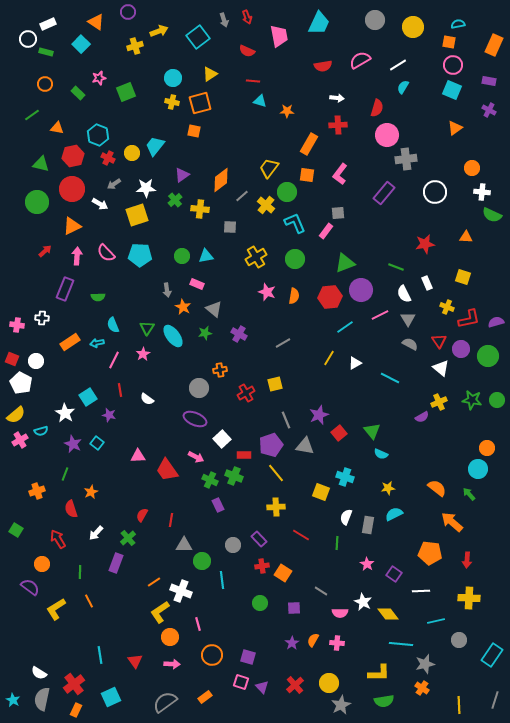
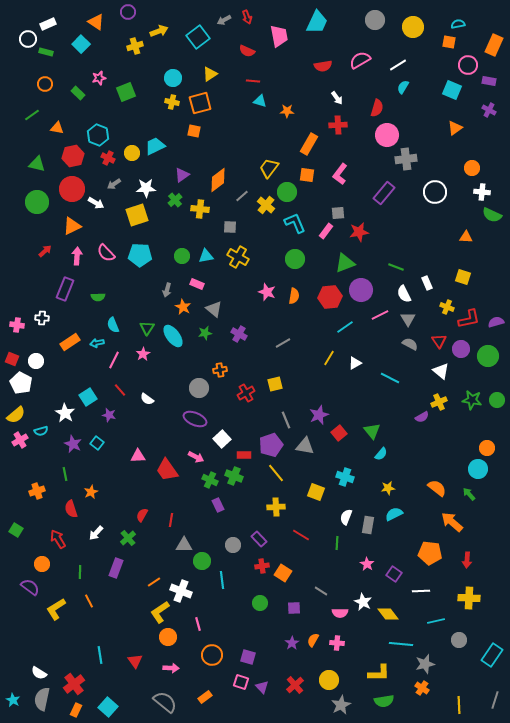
gray arrow at (224, 20): rotated 80 degrees clockwise
cyan trapezoid at (319, 23): moved 2 px left, 1 px up
pink circle at (453, 65): moved 15 px right
white arrow at (337, 98): rotated 48 degrees clockwise
cyan trapezoid at (155, 146): rotated 25 degrees clockwise
green triangle at (41, 164): moved 4 px left
orange diamond at (221, 180): moved 3 px left
white arrow at (100, 204): moved 4 px left, 1 px up
red star at (425, 244): moved 66 px left, 12 px up
yellow cross at (256, 257): moved 18 px left; rotated 30 degrees counterclockwise
gray arrow at (167, 290): rotated 24 degrees clockwise
white triangle at (441, 368): moved 3 px down
red line at (120, 390): rotated 32 degrees counterclockwise
cyan semicircle at (381, 454): rotated 72 degrees counterclockwise
green line at (65, 474): rotated 32 degrees counterclockwise
yellow square at (321, 492): moved 5 px left
purple rectangle at (116, 563): moved 5 px down
orange circle at (170, 637): moved 2 px left
pink arrow at (172, 664): moved 1 px left, 4 px down
yellow circle at (329, 683): moved 3 px up
cyan square at (111, 697): moved 3 px left, 10 px down; rotated 24 degrees counterclockwise
gray semicircle at (165, 702): rotated 75 degrees clockwise
